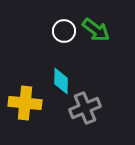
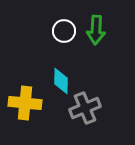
green arrow: rotated 56 degrees clockwise
